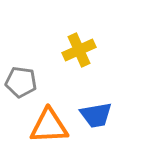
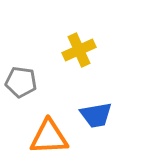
orange triangle: moved 11 px down
